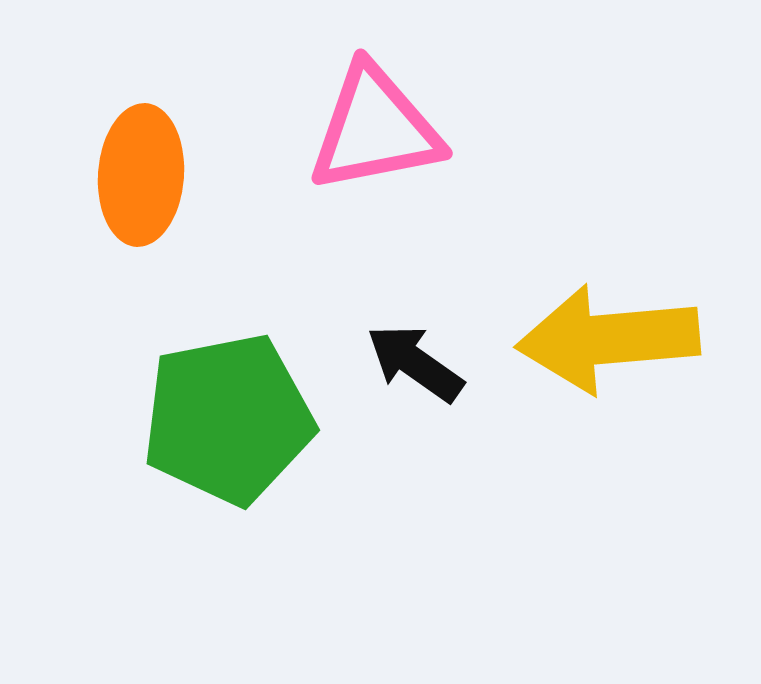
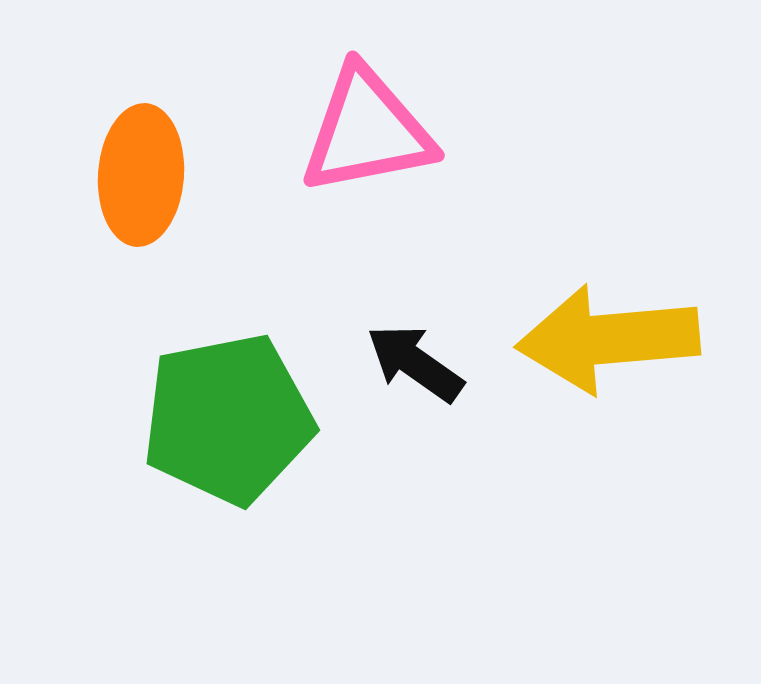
pink triangle: moved 8 px left, 2 px down
